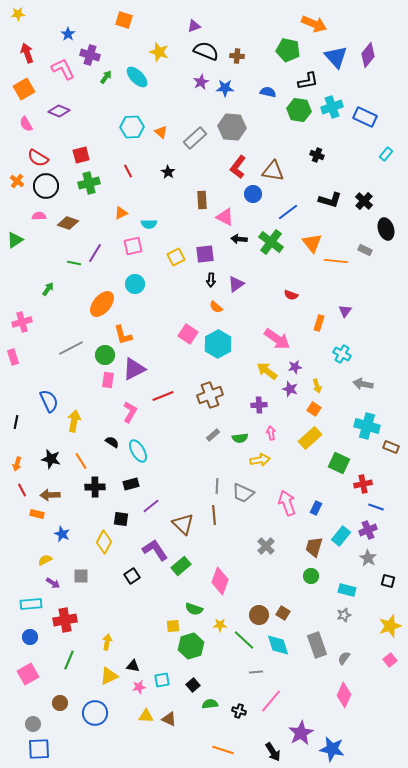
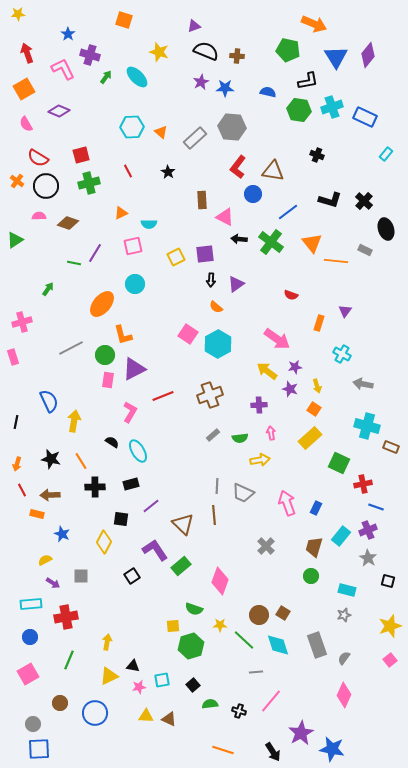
blue triangle at (336, 57): rotated 10 degrees clockwise
red cross at (65, 620): moved 1 px right, 3 px up
